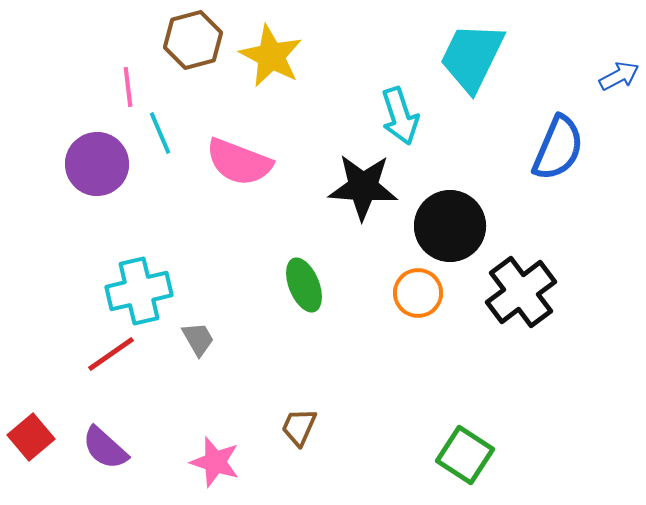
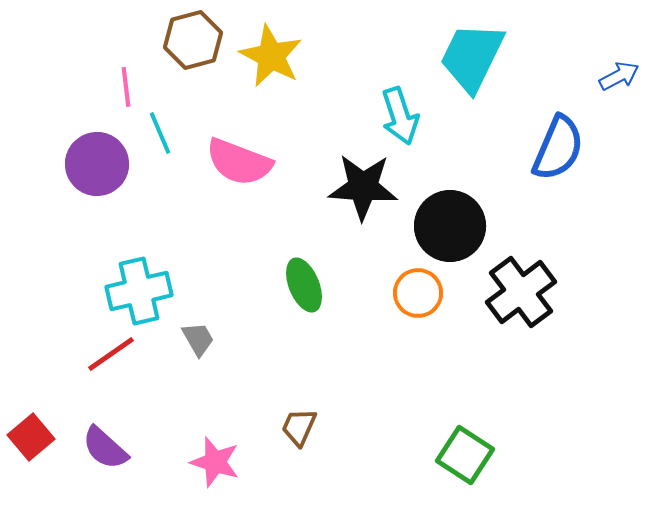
pink line: moved 2 px left
